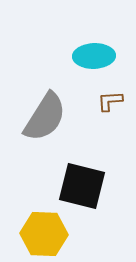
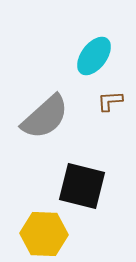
cyan ellipse: rotated 51 degrees counterclockwise
gray semicircle: rotated 16 degrees clockwise
